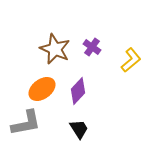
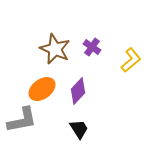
gray L-shape: moved 4 px left, 3 px up
